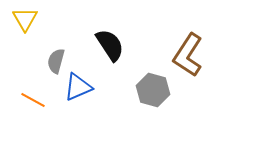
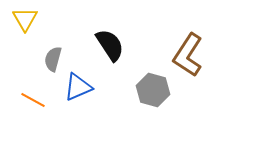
gray semicircle: moved 3 px left, 2 px up
